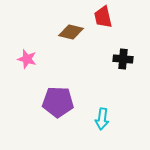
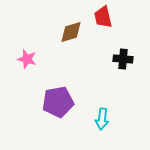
brown diamond: rotated 30 degrees counterclockwise
purple pentagon: rotated 12 degrees counterclockwise
